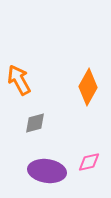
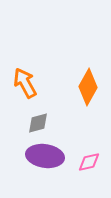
orange arrow: moved 6 px right, 3 px down
gray diamond: moved 3 px right
purple ellipse: moved 2 px left, 15 px up
